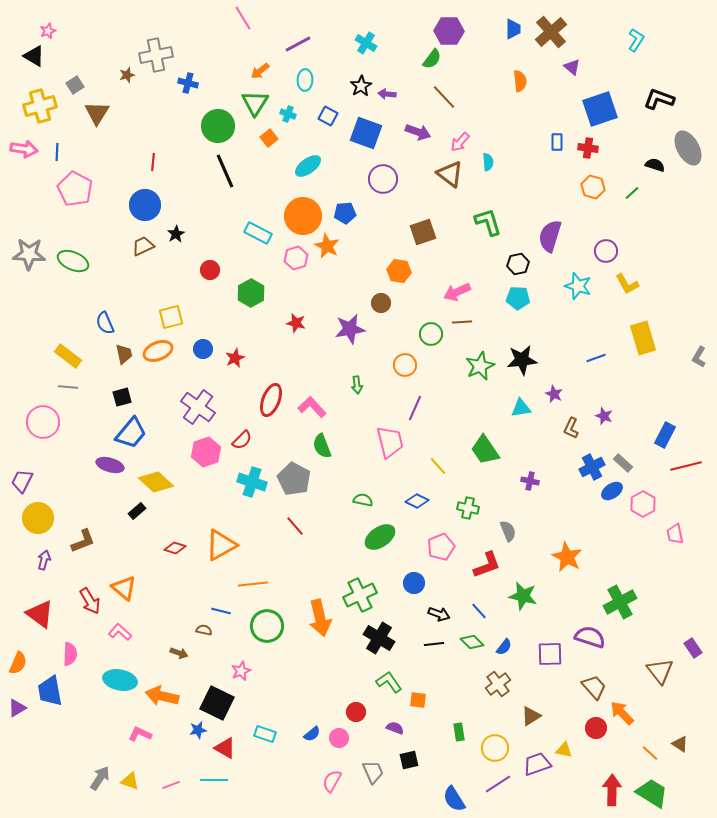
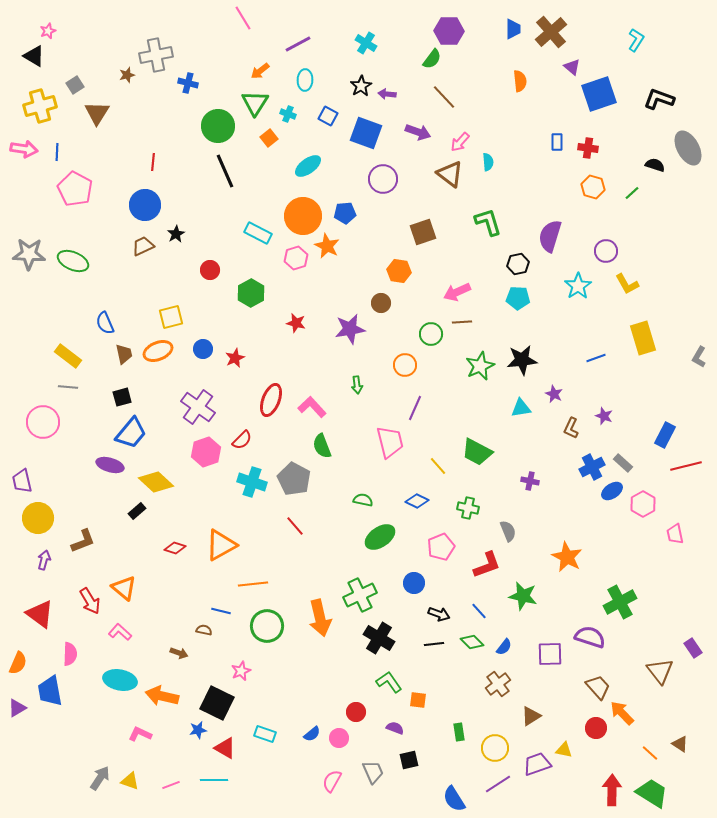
blue square at (600, 109): moved 1 px left, 15 px up
cyan star at (578, 286): rotated 20 degrees clockwise
green trapezoid at (485, 450): moved 8 px left, 2 px down; rotated 28 degrees counterclockwise
purple trapezoid at (22, 481): rotated 40 degrees counterclockwise
brown trapezoid at (594, 687): moved 4 px right
